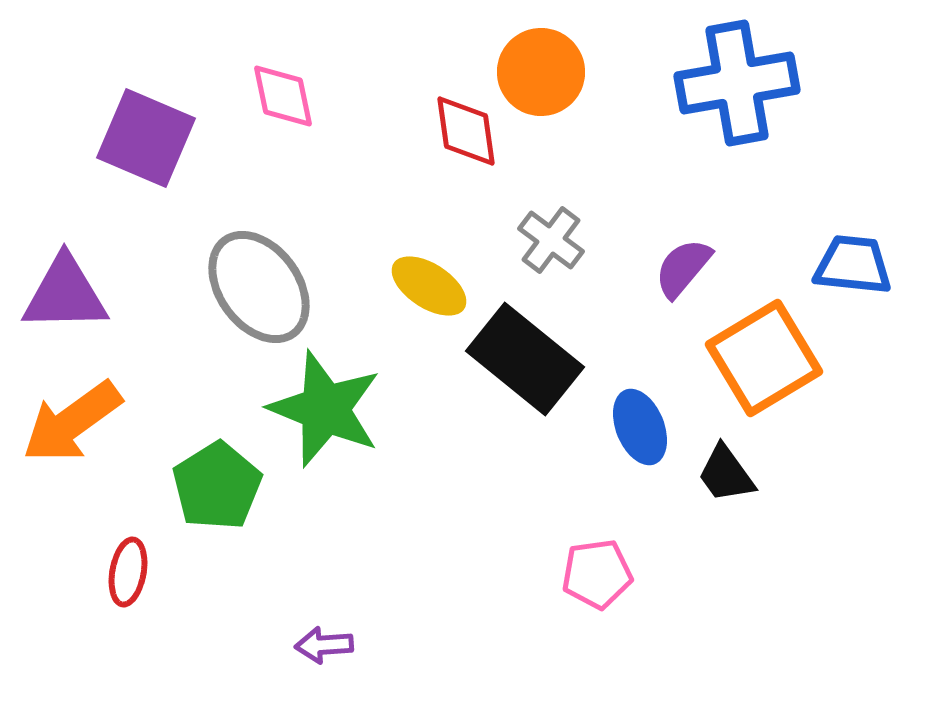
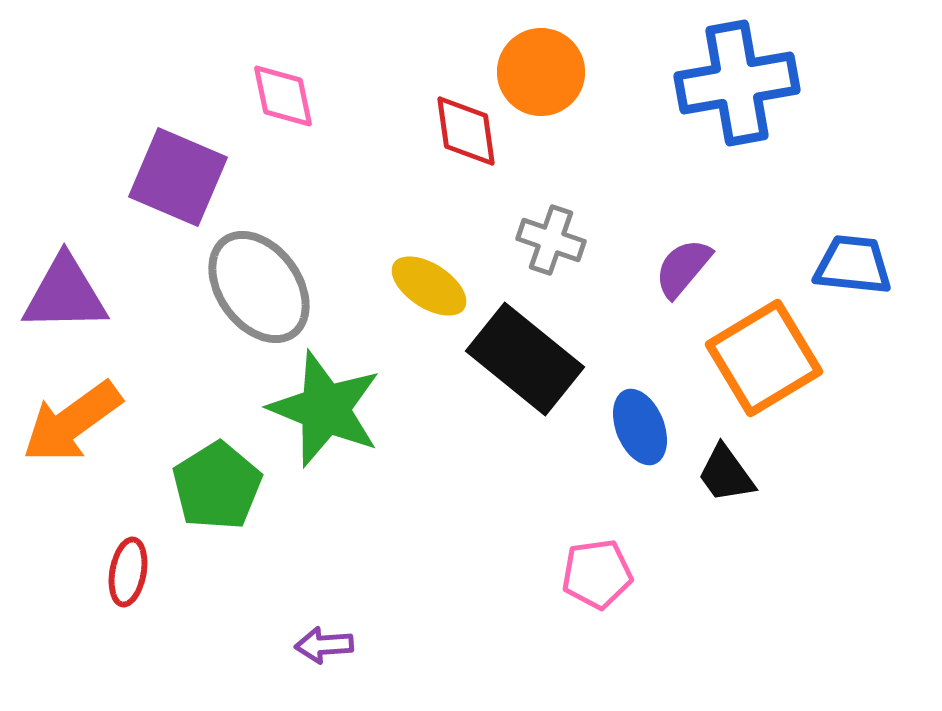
purple square: moved 32 px right, 39 px down
gray cross: rotated 18 degrees counterclockwise
